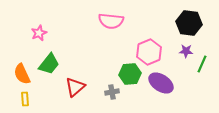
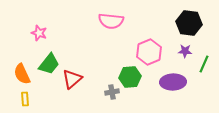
pink star: rotated 28 degrees counterclockwise
purple star: moved 1 px left
green line: moved 2 px right
green hexagon: moved 3 px down
purple ellipse: moved 12 px right, 1 px up; rotated 35 degrees counterclockwise
red triangle: moved 3 px left, 8 px up
